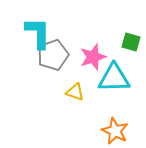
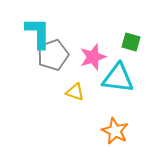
cyan triangle: moved 4 px right; rotated 8 degrees clockwise
